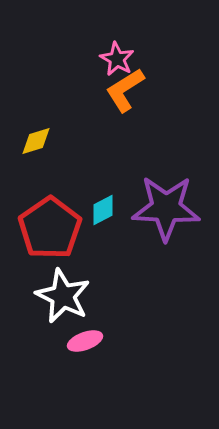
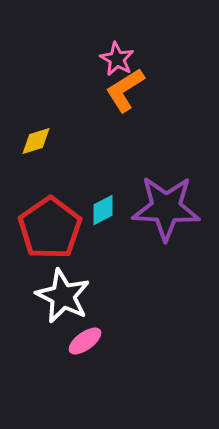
pink ellipse: rotated 16 degrees counterclockwise
